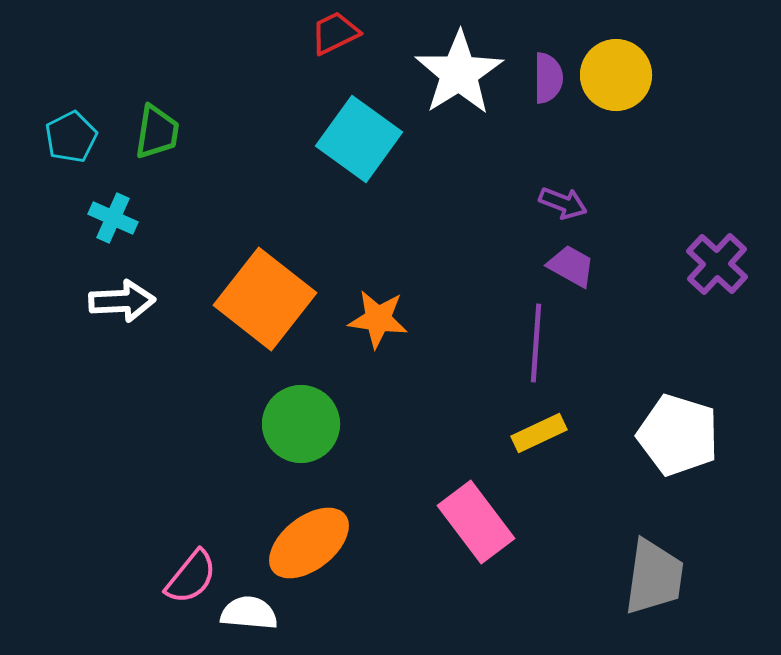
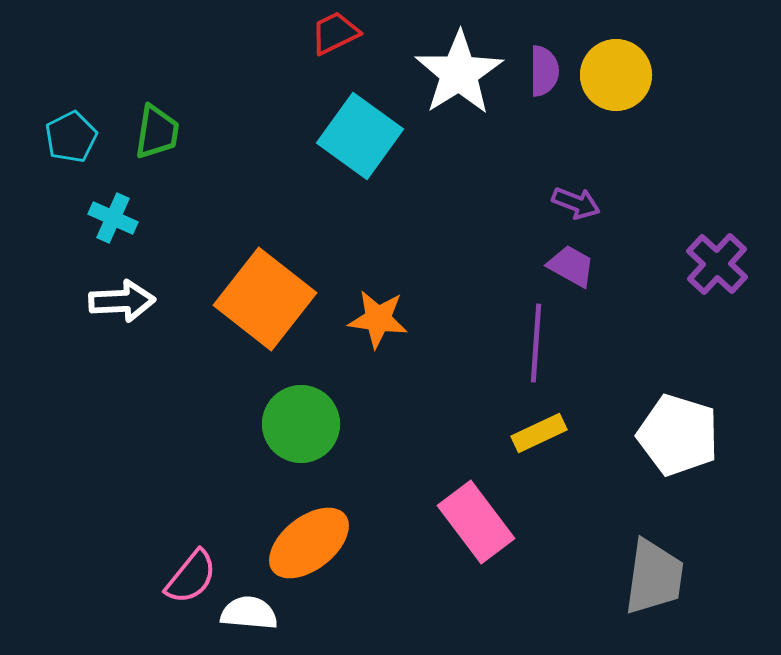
purple semicircle: moved 4 px left, 7 px up
cyan square: moved 1 px right, 3 px up
purple arrow: moved 13 px right
